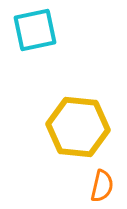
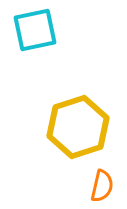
yellow hexagon: rotated 24 degrees counterclockwise
